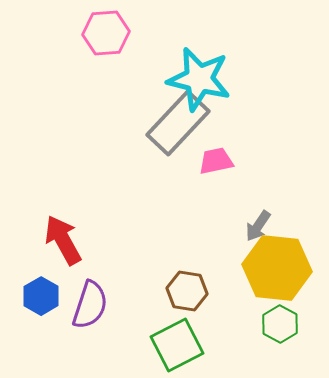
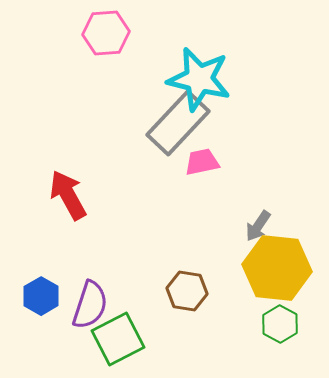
pink trapezoid: moved 14 px left, 1 px down
red arrow: moved 5 px right, 45 px up
green square: moved 59 px left, 6 px up
